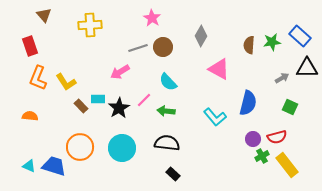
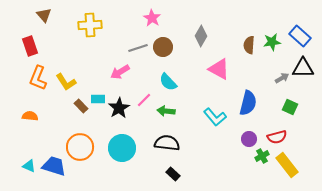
black triangle: moved 4 px left
purple circle: moved 4 px left
